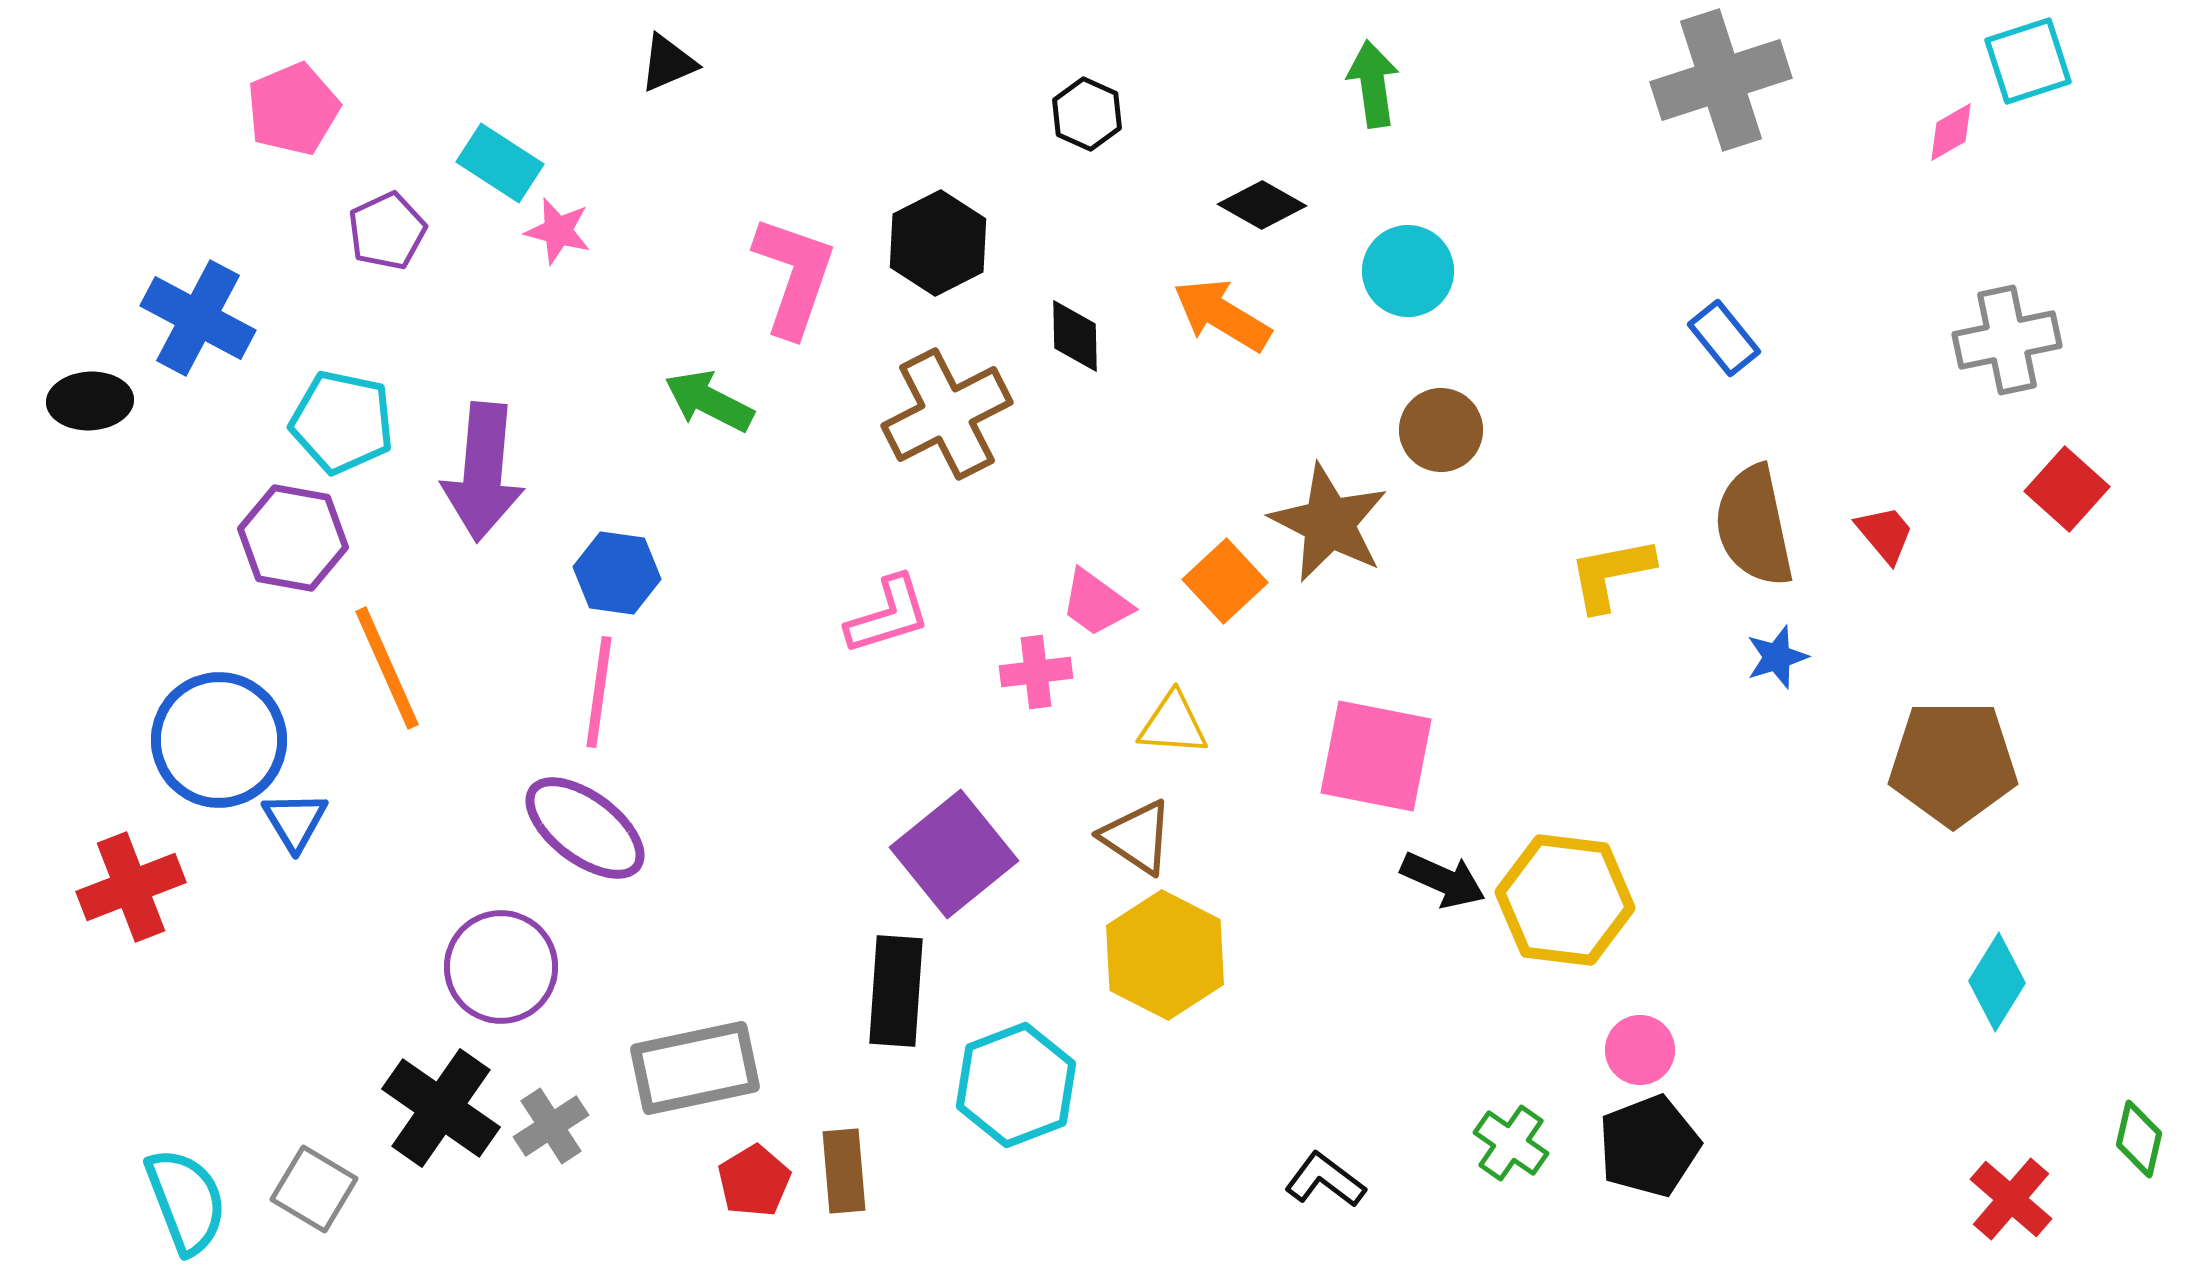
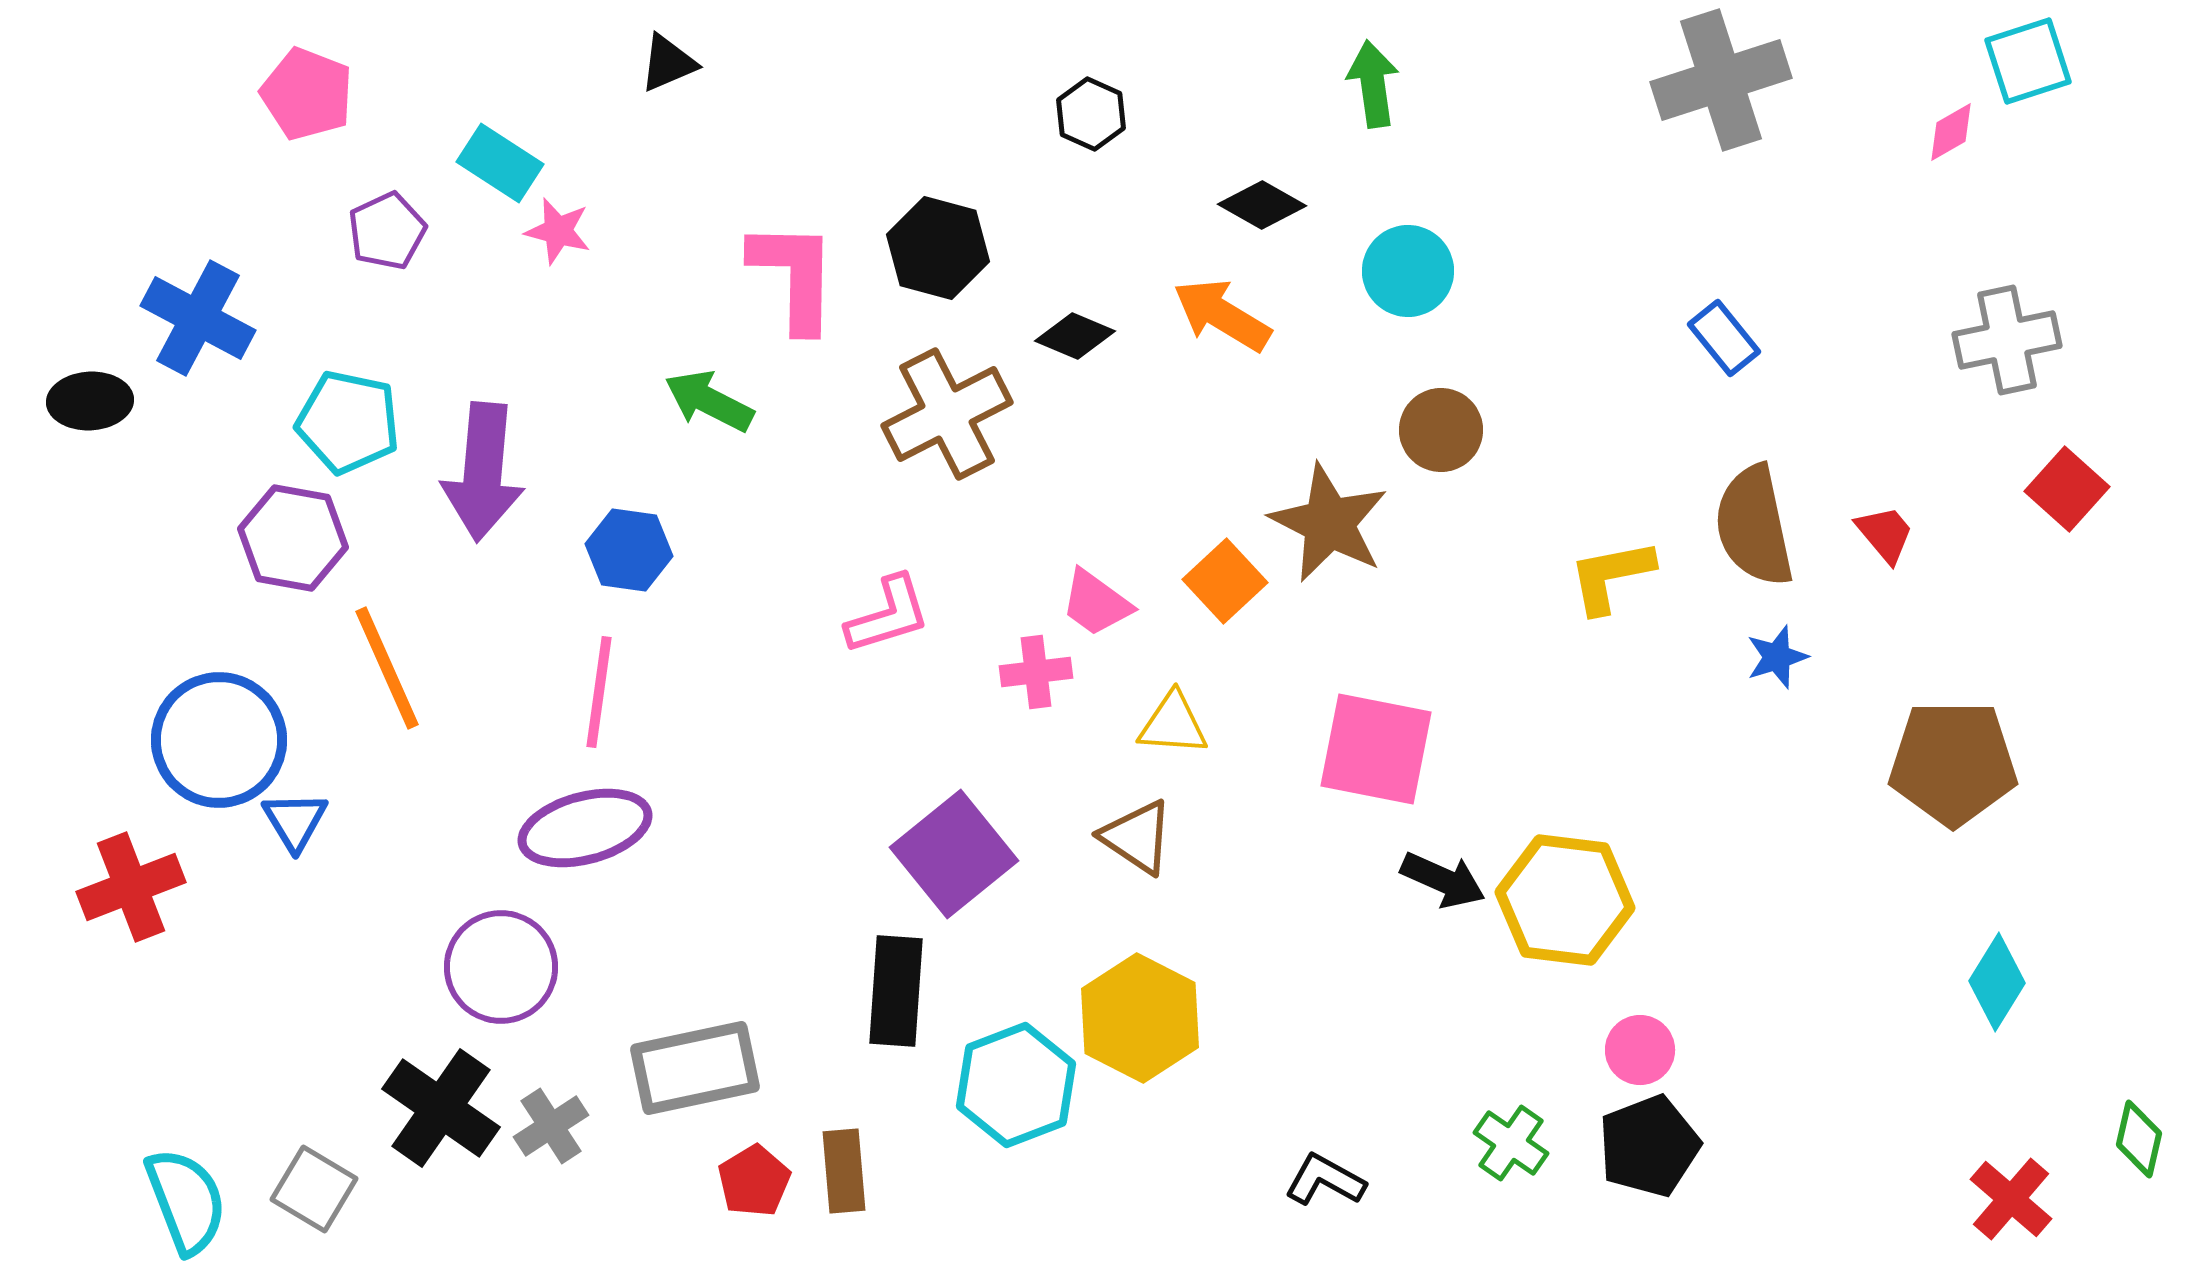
pink pentagon at (293, 109): moved 14 px right, 15 px up; rotated 28 degrees counterclockwise
black hexagon at (1087, 114): moved 4 px right
black hexagon at (938, 243): moved 5 px down; rotated 18 degrees counterclockwise
pink L-shape at (794, 276): rotated 18 degrees counterclockwise
black diamond at (1075, 336): rotated 66 degrees counterclockwise
cyan pentagon at (342, 422): moved 6 px right
blue hexagon at (617, 573): moved 12 px right, 23 px up
yellow L-shape at (1611, 574): moved 2 px down
pink square at (1376, 756): moved 7 px up
purple ellipse at (585, 828): rotated 52 degrees counterclockwise
yellow hexagon at (1165, 955): moved 25 px left, 63 px down
black L-shape at (1325, 1180): rotated 8 degrees counterclockwise
